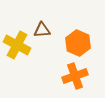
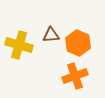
brown triangle: moved 9 px right, 5 px down
yellow cross: moved 2 px right; rotated 12 degrees counterclockwise
